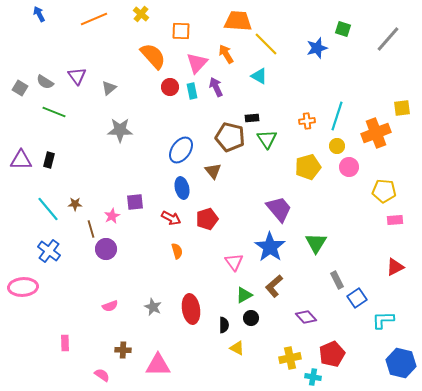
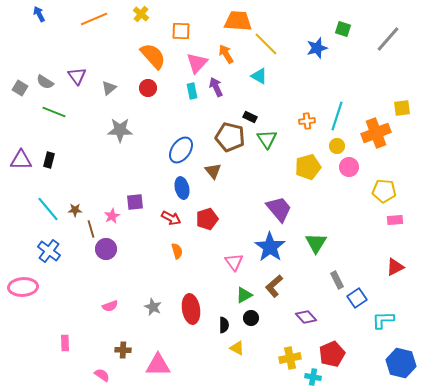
red circle at (170, 87): moved 22 px left, 1 px down
black rectangle at (252, 118): moved 2 px left, 1 px up; rotated 32 degrees clockwise
brown star at (75, 204): moved 6 px down
